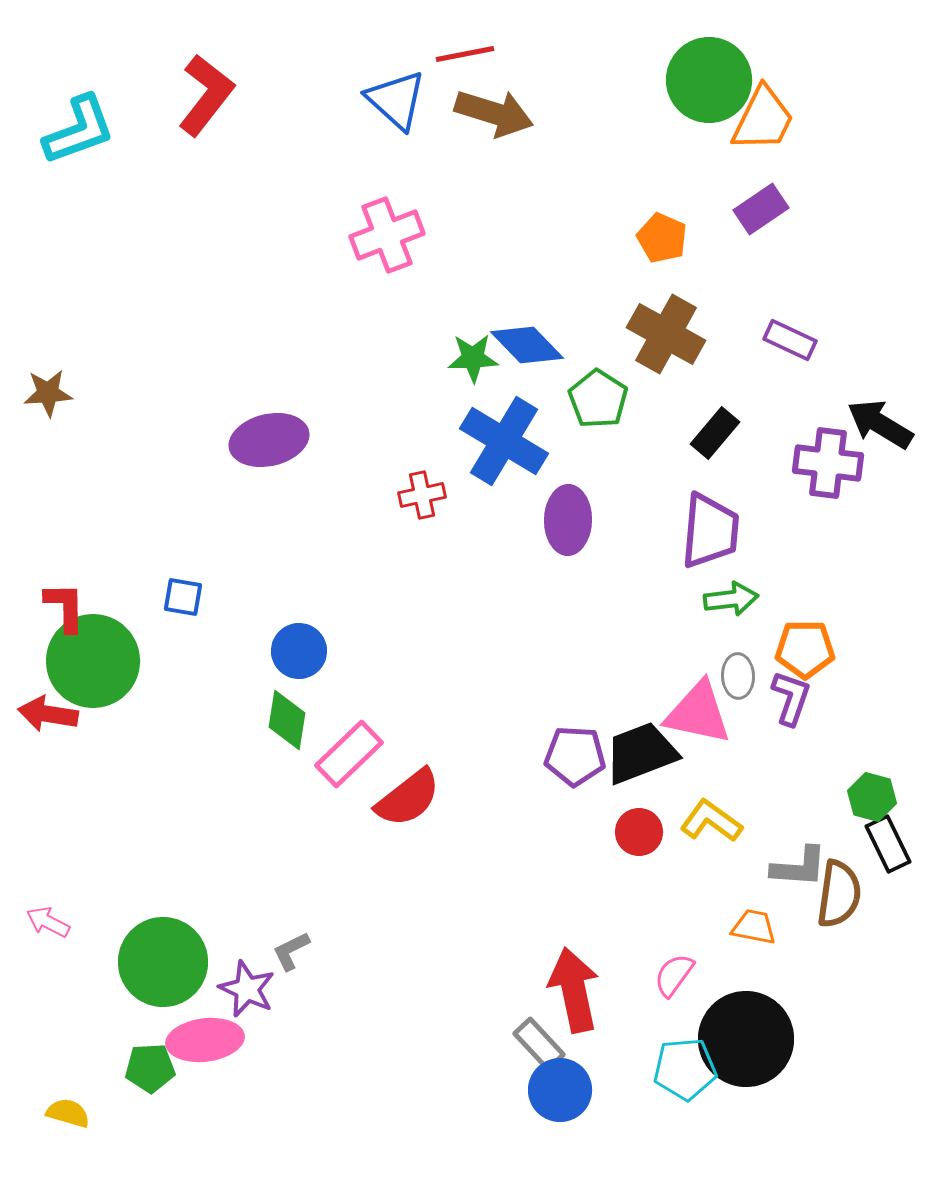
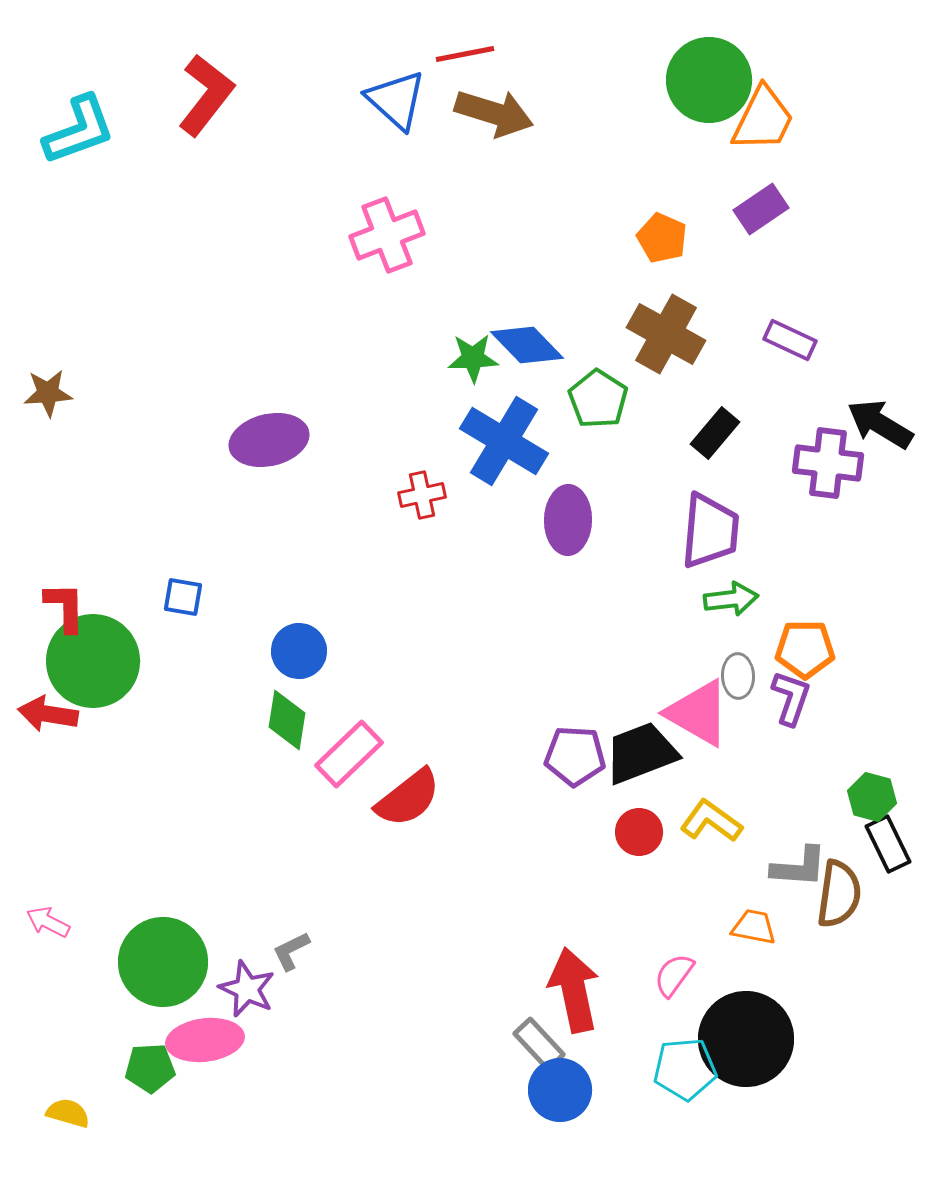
pink triangle at (698, 713): rotated 18 degrees clockwise
